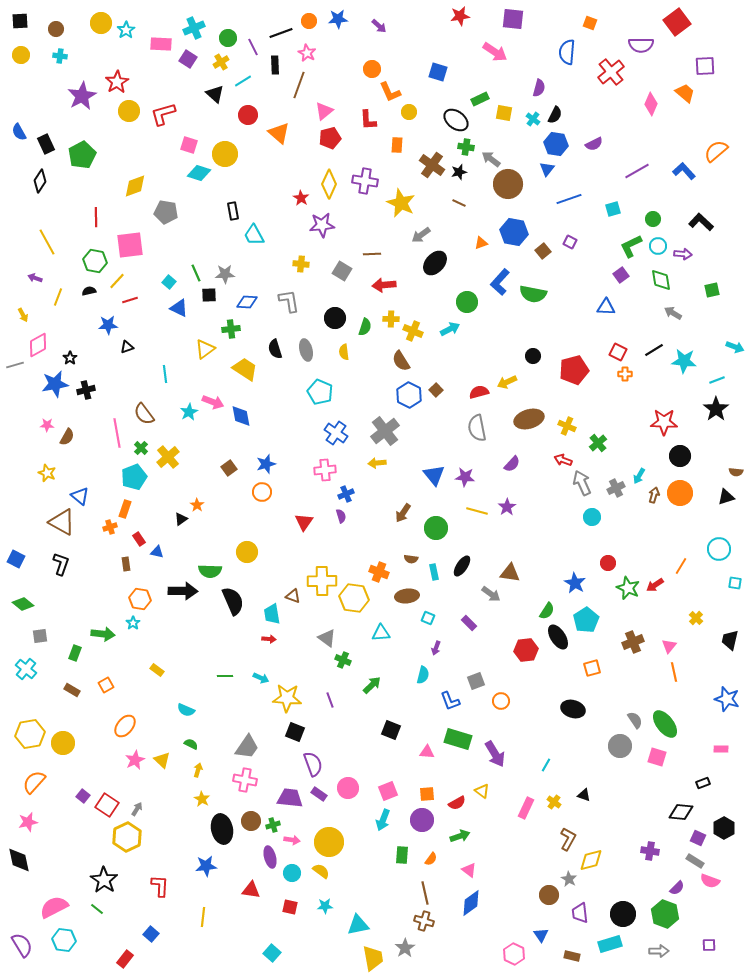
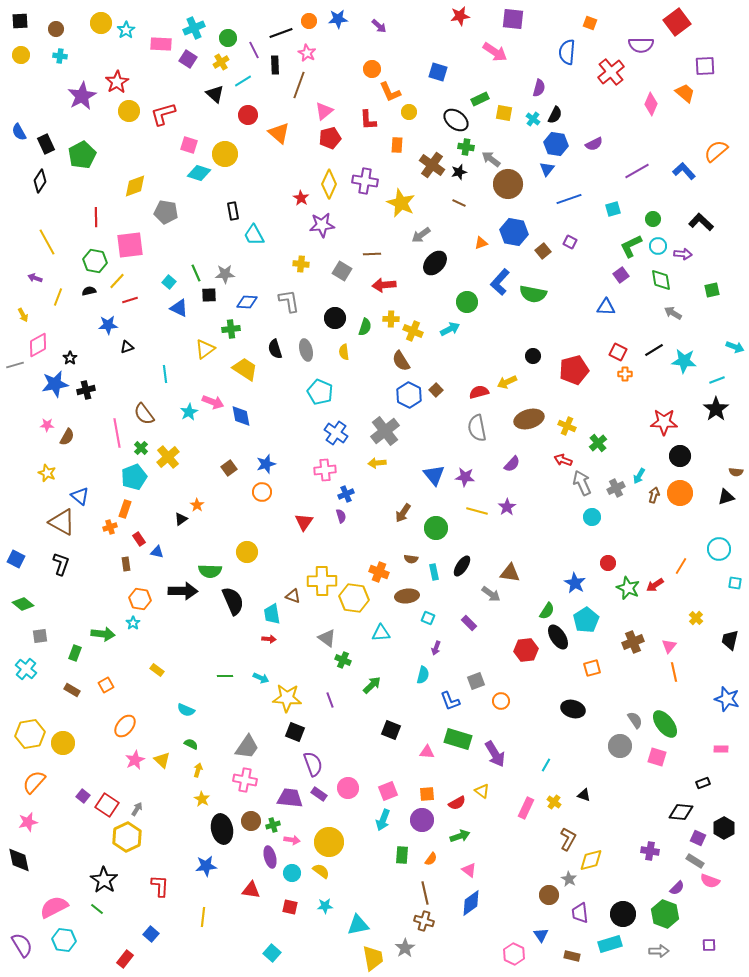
purple line at (253, 47): moved 1 px right, 3 px down
